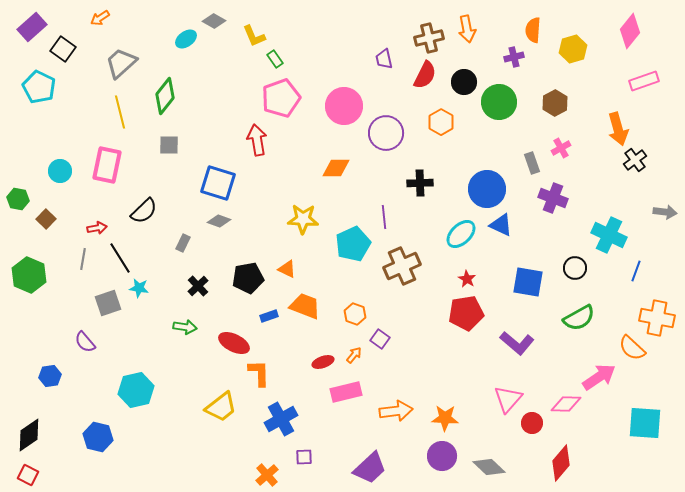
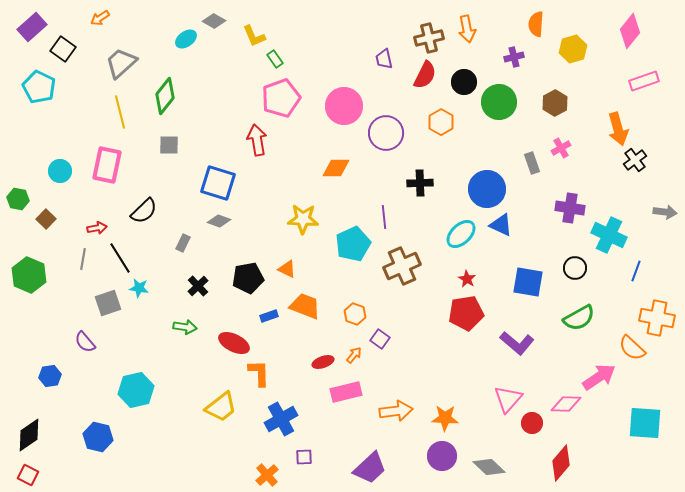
orange semicircle at (533, 30): moved 3 px right, 6 px up
purple cross at (553, 198): moved 17 px right, 10 px down; rotated 12 degrees counterclockwise
